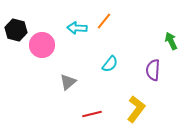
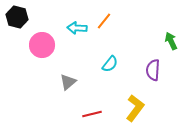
black hexagon: moved 1 px right, 13 px up
yellow L-shape: moved 1 px left, 1 px up
